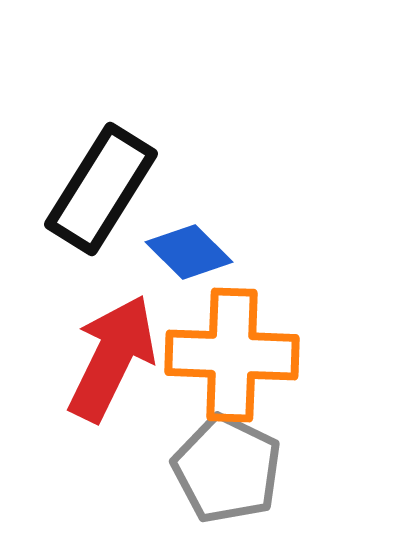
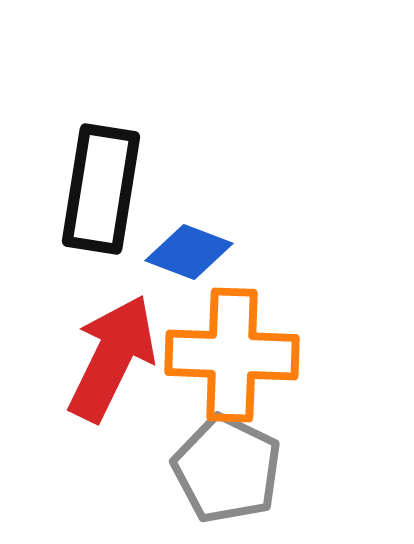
black rectangle: rotated 23 degrees counterclockwise
blue diamond: rotated 24 degrees counterclockwise
